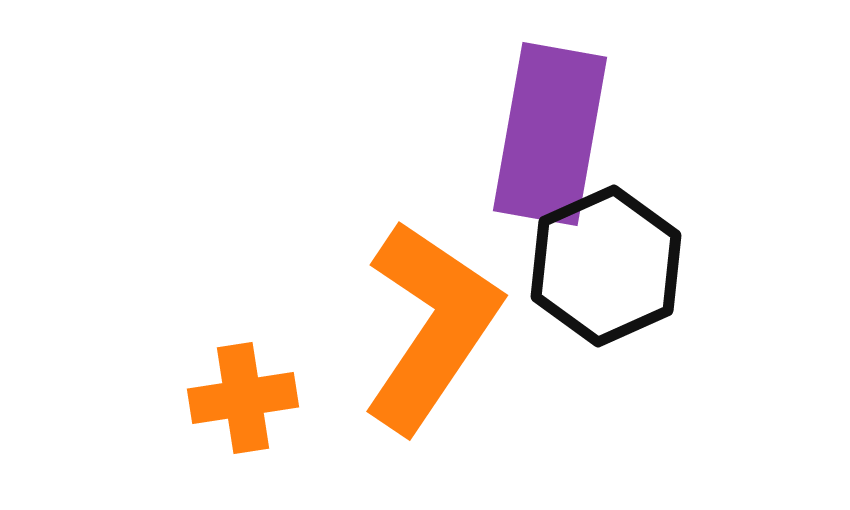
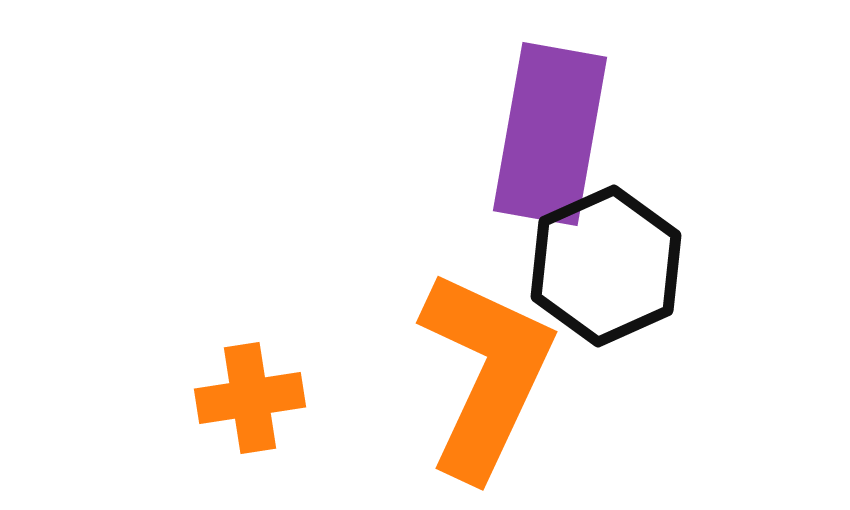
orange L-shape: moved 55 px right, 48 px down; rotated 9 degrees counterclockwise
orange cross: moved 7 px right
